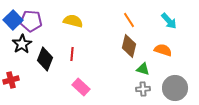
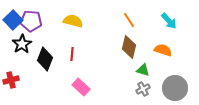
brown diamond: moved 1 px down
green triangle: moved 1 px down
gray cross: rotated 24 degrees counterclockwise
